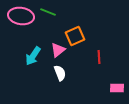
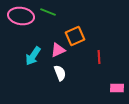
pink triangle: rotated 14 degrees clockwise
